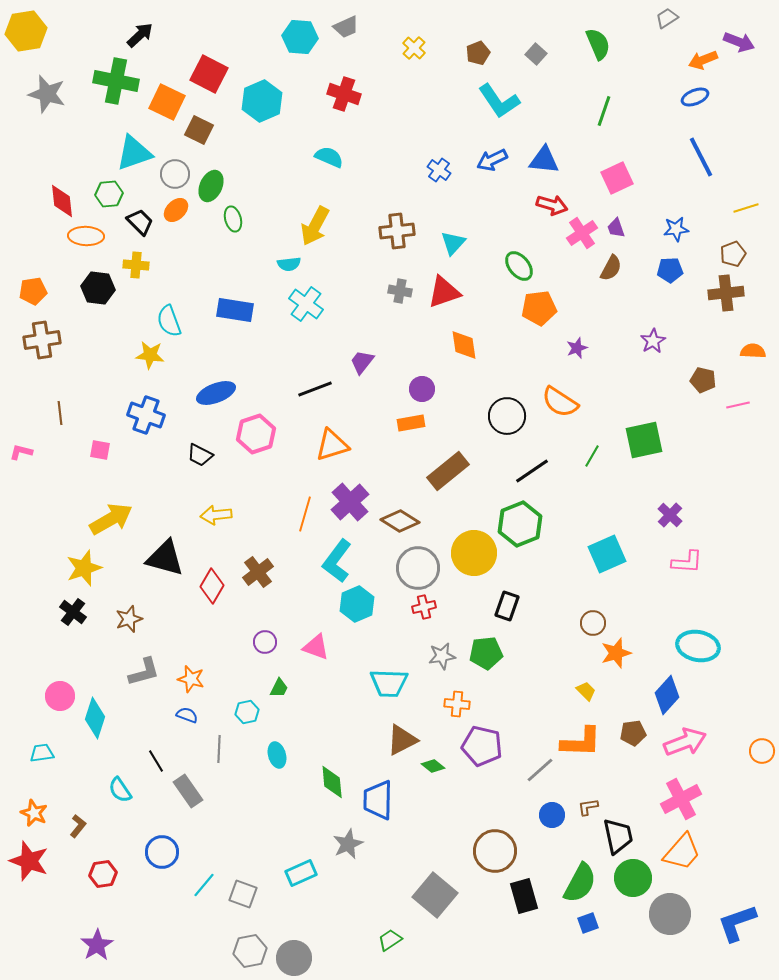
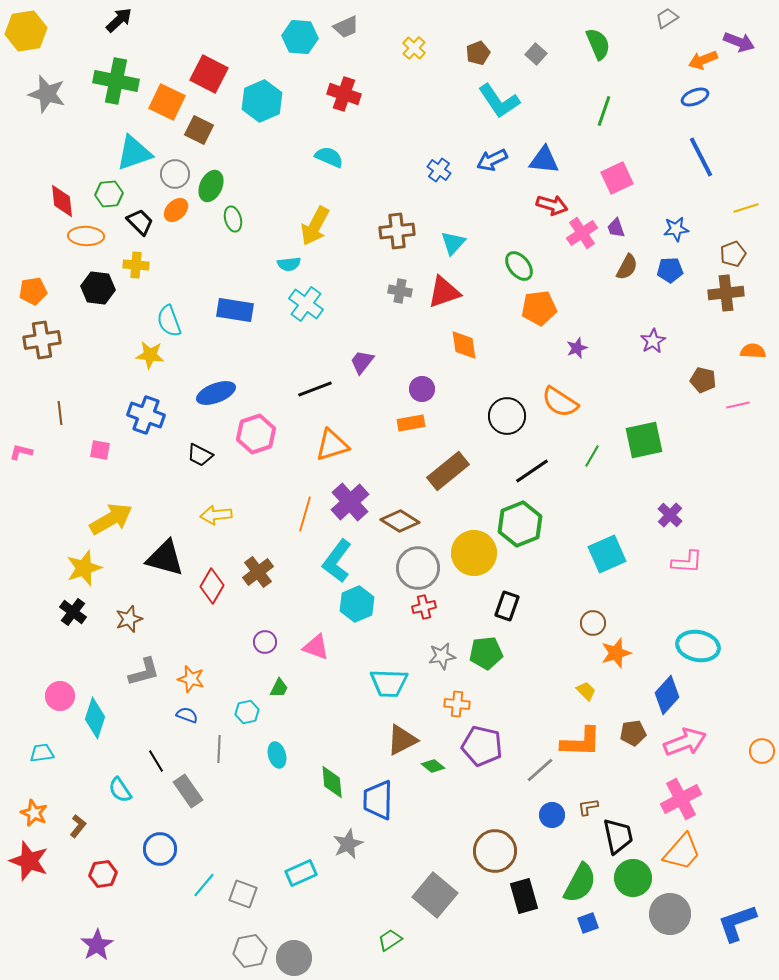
black arrow at (140, 35): moved 21 px left, 15 px up
brown semicircle at (611, 268): moved 16 px right, 1 px up
blue circle at (162, 852): moved 2 px left, 3 px up
